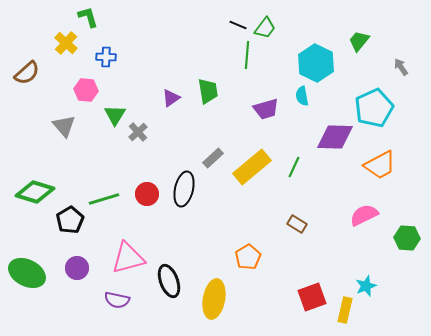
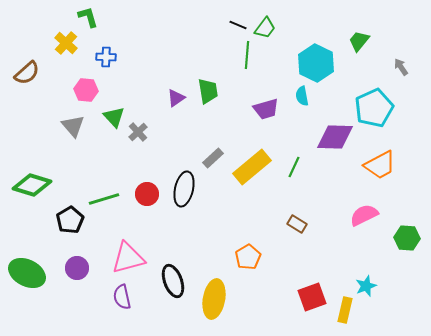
purple triangle at (171, 98): moved 5 px right
green triangle at (115, 115): moved 1 px left, 2 px down; rotated 15 degrees counterclockwise
gray triangle at (64, 126): moved 9 px right
green diamond at (35, 192): moved 3 px left, 7 px up
black ellipse at (169, 281): moved 4 px right
purple semicircle at (117, 300): moved 5 px right, 3 px up; rotated 65 degrees clockwise
